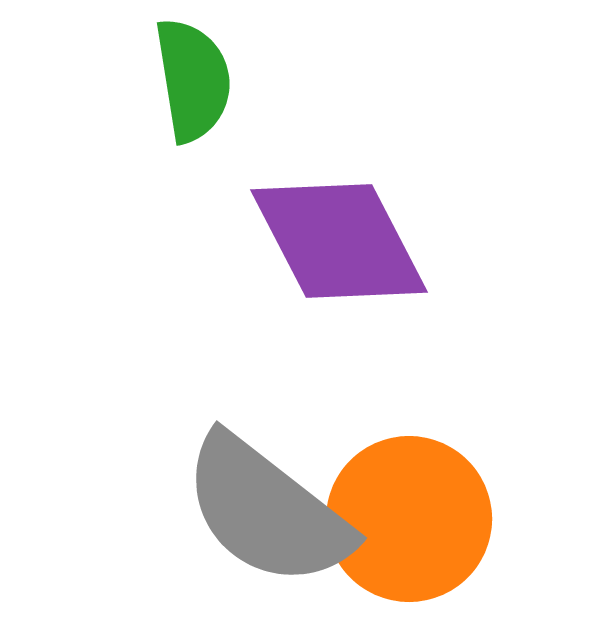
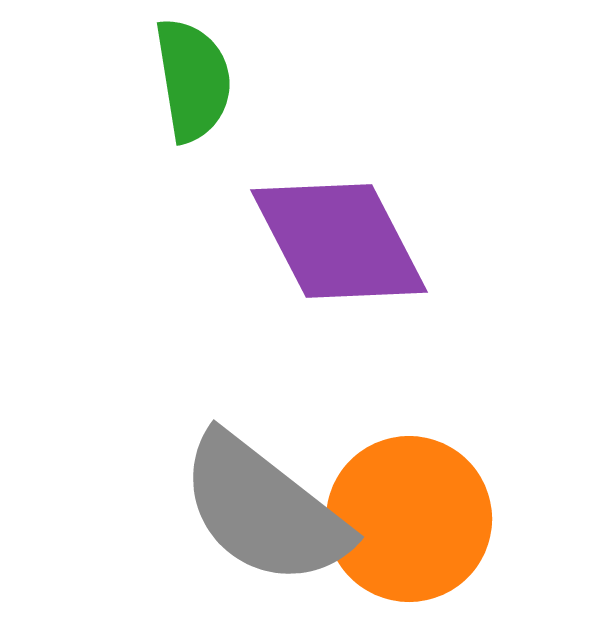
gray semicircle: moved 3 px left, 1 px up
